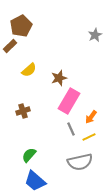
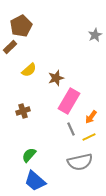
brown rectangle: moved 1 px down
brown star: moved 3 px left
